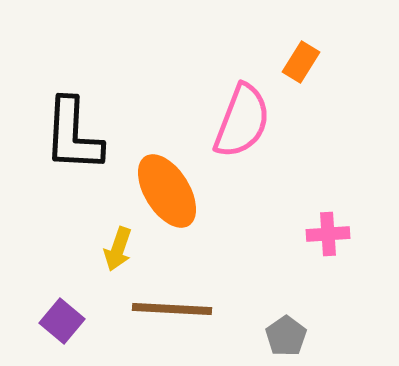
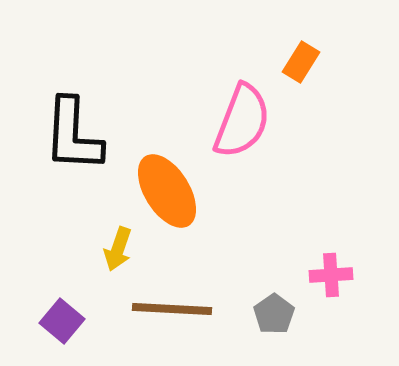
pink cross: moved 3 px right, 41 px down
gray pentagon: moved 12 px left, 22 px up
